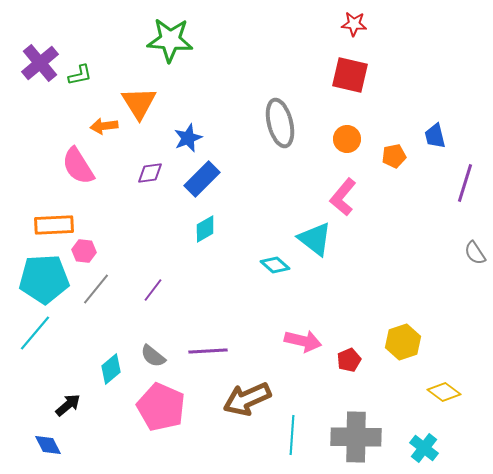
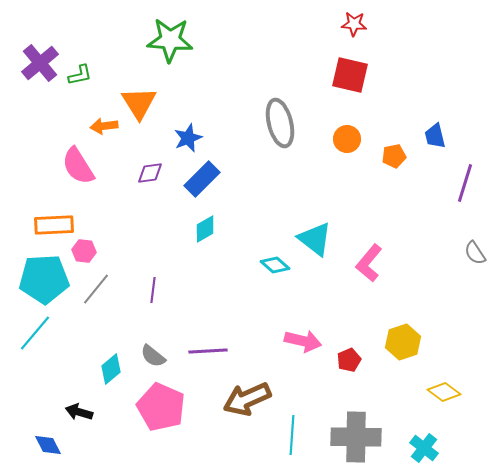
pink L-shape at (343, 197): moved 26 px right, 66 px down
purple line at (153, 290): rotated 30 degrees counterclockwise
black arrow at (68, 405): moved 11 px right, 7 px down; rotated 124 degrees counterclockwise
